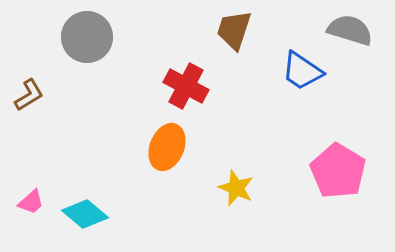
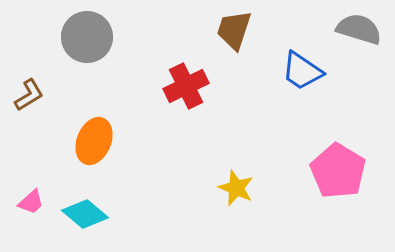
gray semicircle: moved 9 px right, 1 px up
red cross: rotated 36 degrees clockwise
orange ellipse: moved 73 px left, 6 px up
